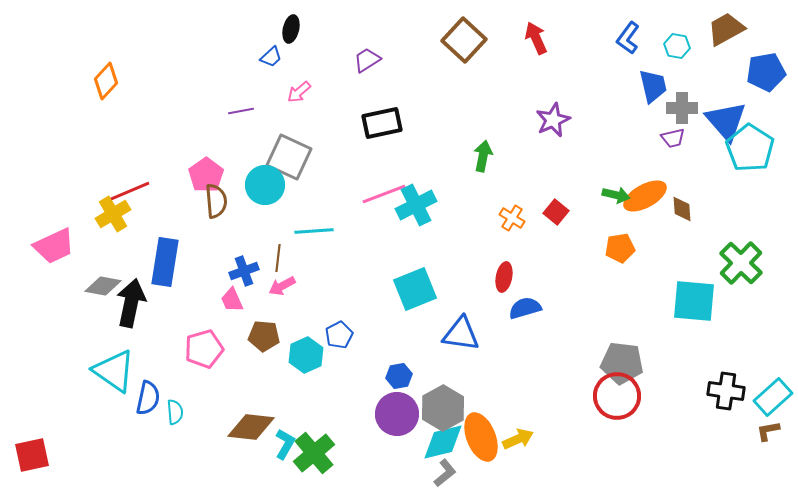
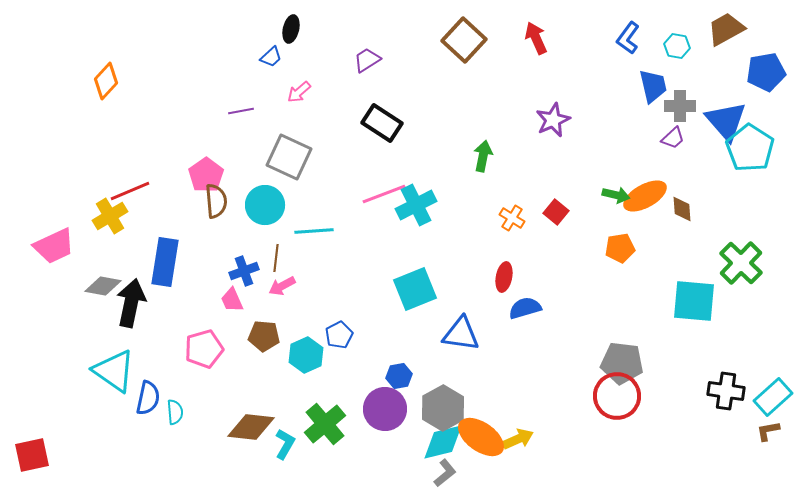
gray cross at (682, 108): moved 2 px left, 2 px up
black rectangle at (382, 123): rotated 45 degrees clockwise
purple trapezoid at (673, 138): rotated 30 degrees counterclockwise
cyan circle at (265, 185): moved 20 px down
yellow cross at (113, 214): moved 3 px left, 2 px down
brown line at (278, 258): moved 2 px left
purple circle at (397, 414): moved 12 px left, 5 px up
orange ellipse at (481, 437): rotated 33 degrees counterclockwise
green cross at (314, 453): moved 11 px right, 29 px up
